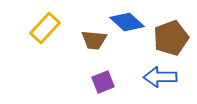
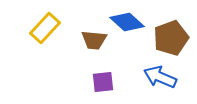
blue arrow: rotated 24 degrees clockwise
purple square: rotated 15 degrees clockwise
